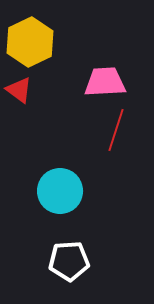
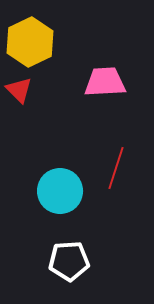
red triangle: rotated 8 degrees clockwise
red line: moved 38 px down
